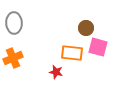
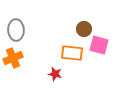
gray ellipse: moved 2 px right, 7 px down
brown circle: moved 2 px left, 1 px down
pink square: moved 1 px right, 2 px up
red star: moved 1 px left, 2 px down
